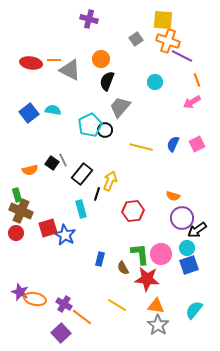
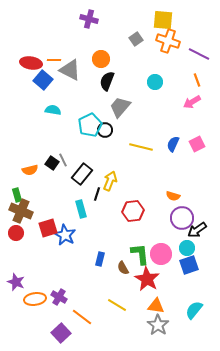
purple line at (182, 56): moved 17 px right, 2 px up
blue square at (29, 113): moved 14 px right, 33 px up; rotated 12 degrees counterclockwise
red star at (147, 279): rotated 25 degrees clockwise
purple star at (20, 292): moved 4 px left, 10 px up
orange ellipse at (35, 299): rotated 20 degrees counterclockwise
purple cross at (64, 304): moved 5 px left, 7 px up
